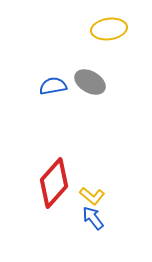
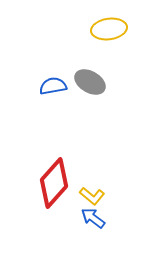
blue arrow: rotated 15 degrees counterclockwise
